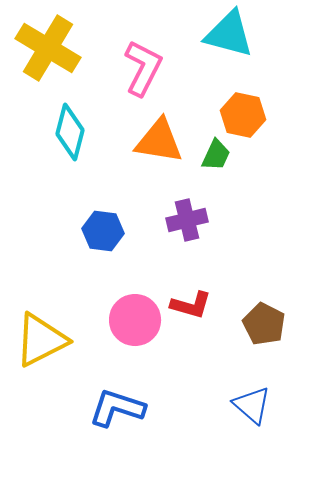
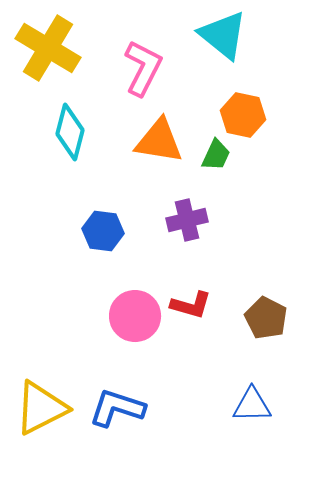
cyan triangle: moved 6 px left, 1 px down; rotated 24 degrees clockwise
pink circle: moved 4 px up
brown pentagon: moved 2 px right, 6 px up
yellow triangle: moved 68 px down
blue triangle: rotated 42 degrees counterclockwise
